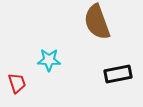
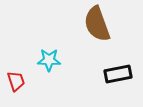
brown semicircle: moved 2 px down
red trapezoid: moved 1 px left, 2 px up
